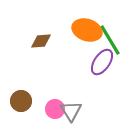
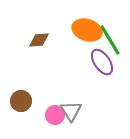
brown diamond: moved 2 px left, 1 px up
purple ellipse: rotated 68 degrees counterclockwise
pink circle: moved 6 px down
